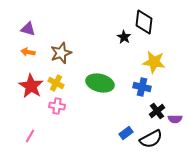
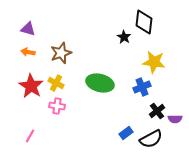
blue cross: rotated 36 degrees counterclockwise
